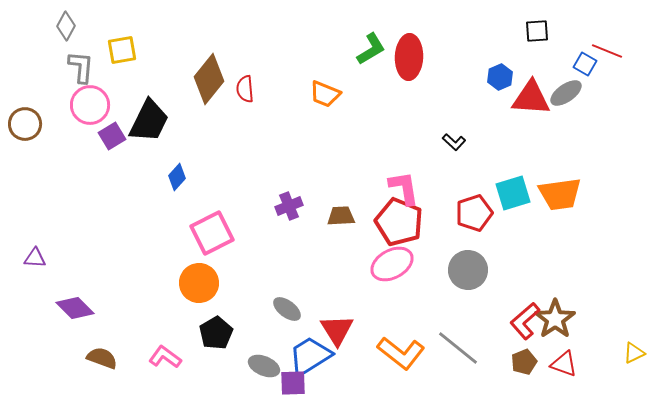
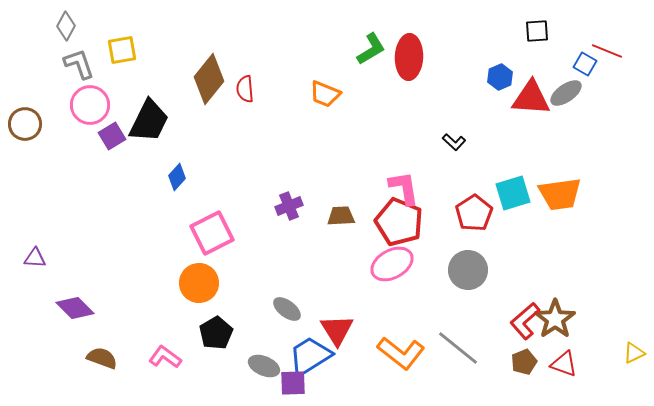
gray L-shape at (81, 67): moved 2 px left, 3 px up; rotated 24 degrees counterclockwise
red pentagon at (474, 213): rotated 15 degrees counterclockwise
